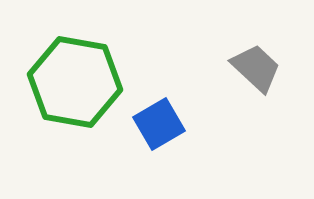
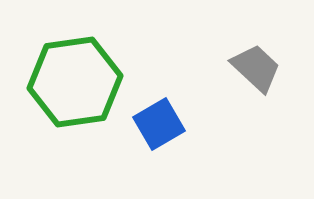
green hexagon: rotated 18 degrees counterclockwise
